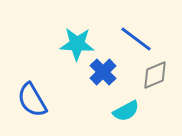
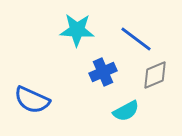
cyan star: moved 14 px up
blue cross: rotated 20 degrees clockwise
blue semicircle: rotated 36 degrees counterclockwise
